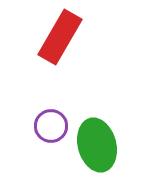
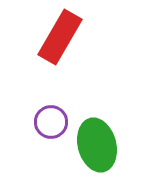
purple circle: moved 4 px up
